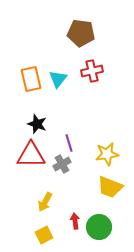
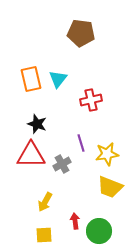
red cross: moved 1 px left, 29 px down
purple line: moved 12 px right
green circle: moved 4 px down
yellow square: rotated 24 degrees clockwise
